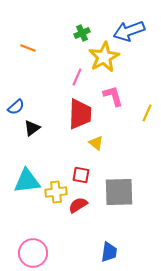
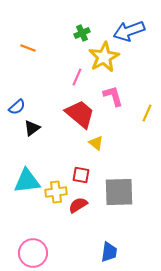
blue semicircle: moved 1 px right
red trapezoid: rotated 52 degrees counterclockwise
